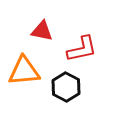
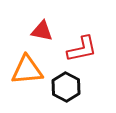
orange triangle: moved 3 px right, 1 px up
